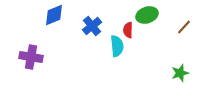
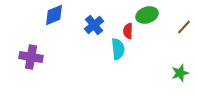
blue cross: moved 2 px right, 1 px up
red semicircle: moved 1 px down
cyan semicircle: moved 1 px right, 3 px down
